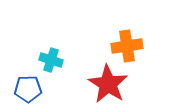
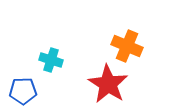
orange cross: rotated 32 degrees clockwise
blue pentagon: moved 5 px left, 2 px down
